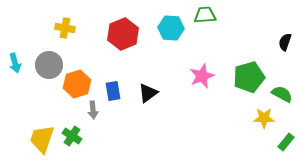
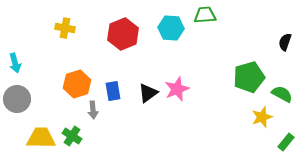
gray circle: moved 32 px left, 34 px down
pink star: moved 25 px left, 13 px down
yellow star: moved 2 px left, 1 px up; rotated 20 degrees counterclockwise
yellow trapezoid: moved 1 px left, 1 px up; rotated 72 degrees clockwise
